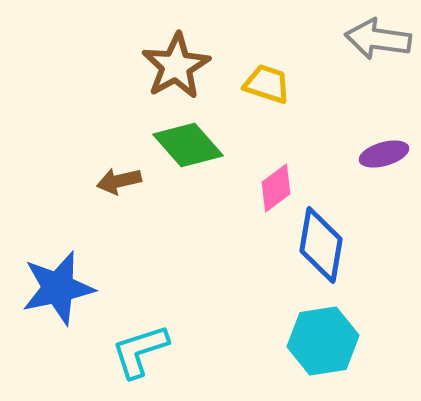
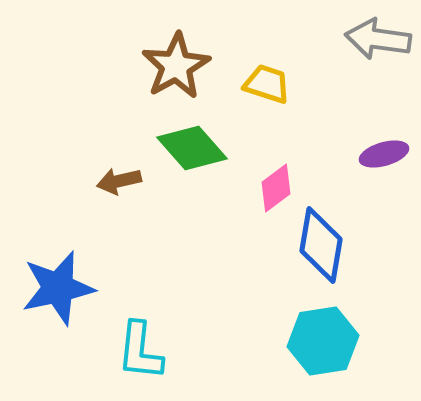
green diamond: moved 4 px right, 3 px down
cyan L-shape: rotated 66 degrees counterclockwise
